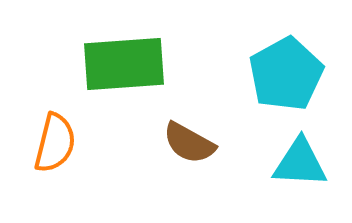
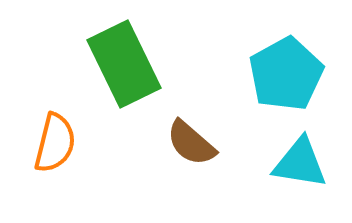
green rectangle: rotated 68 degrees clockwise
brown semicircle: moved 2 px right; rotated 12 degrees clockwise
cyan triangle: rotated 6 degrees clockwise
